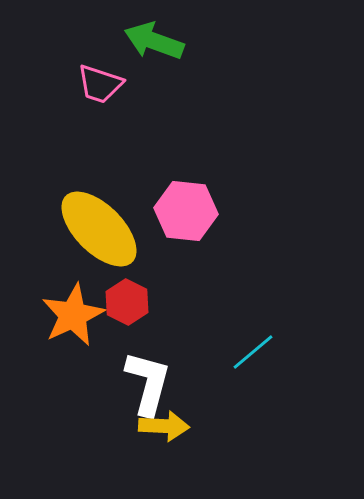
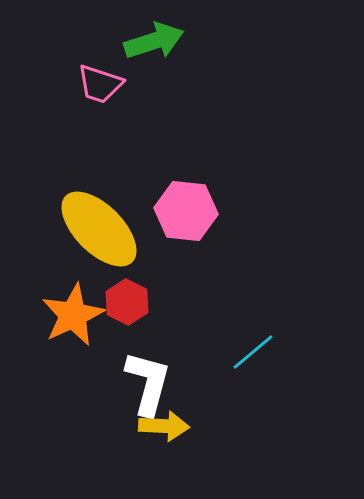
green arrow: rotated 142 degrees clockwise
